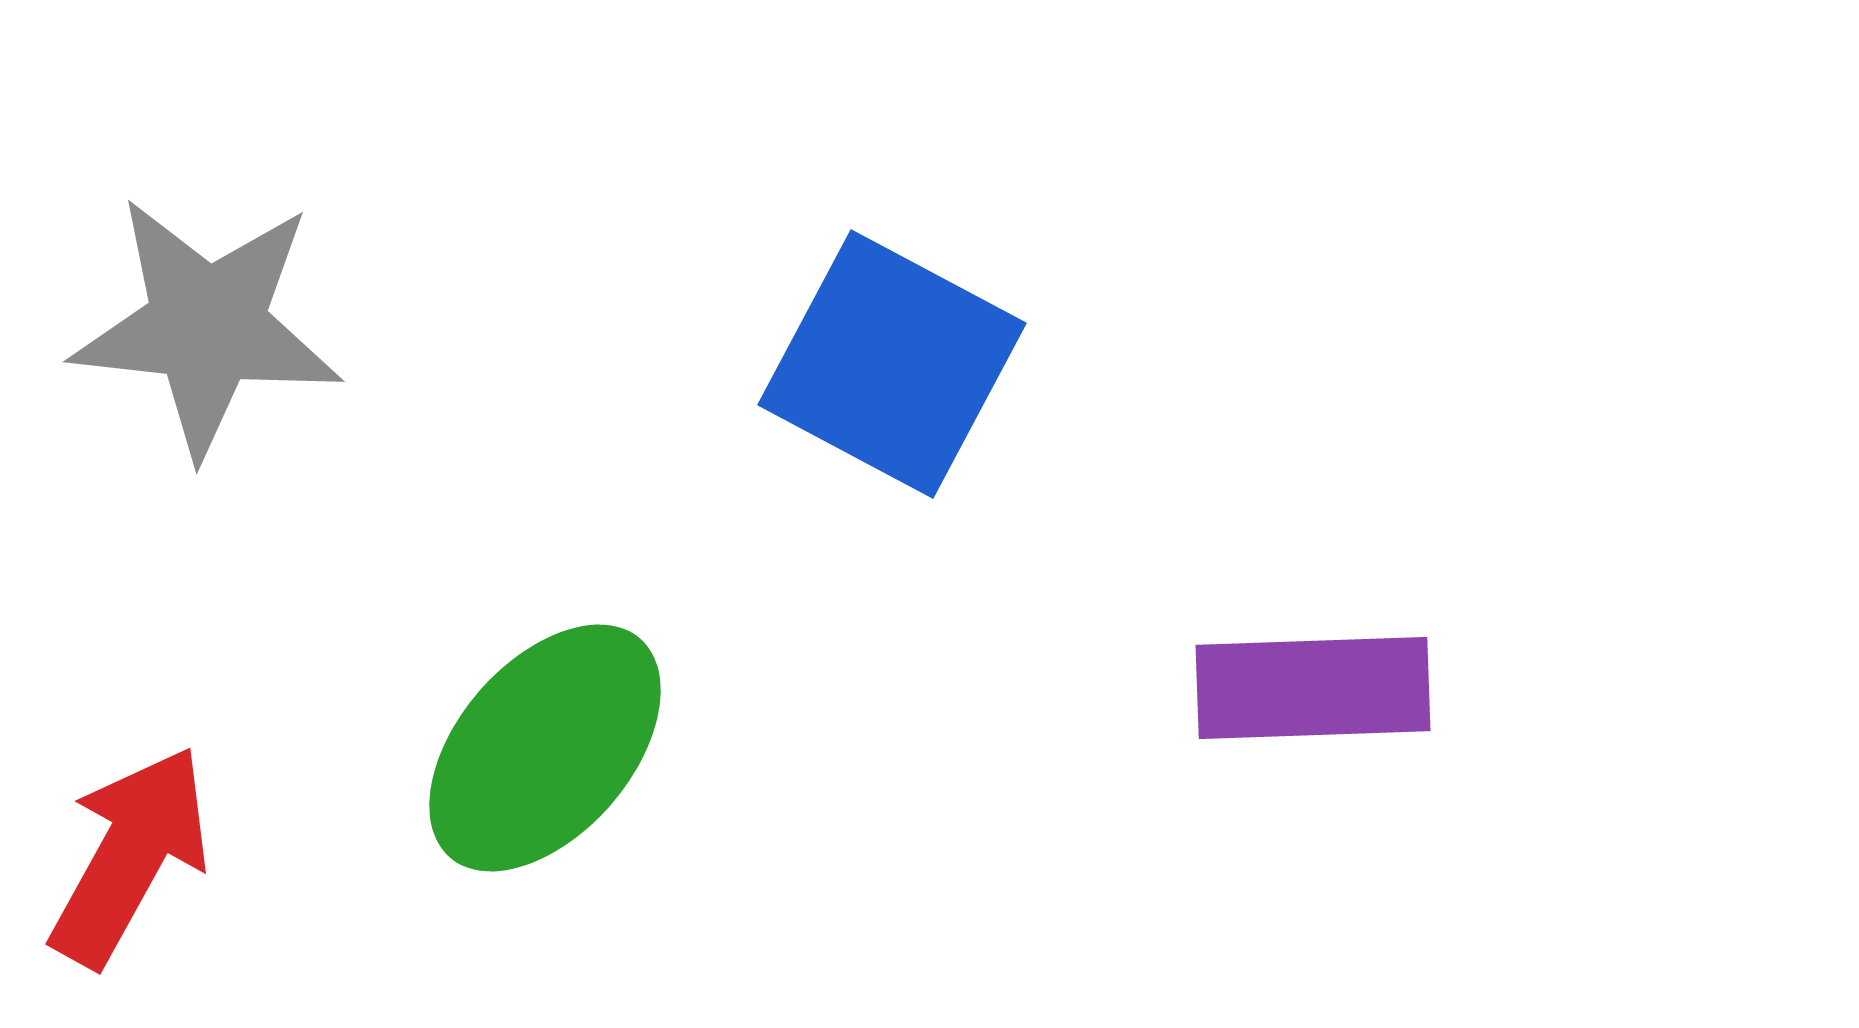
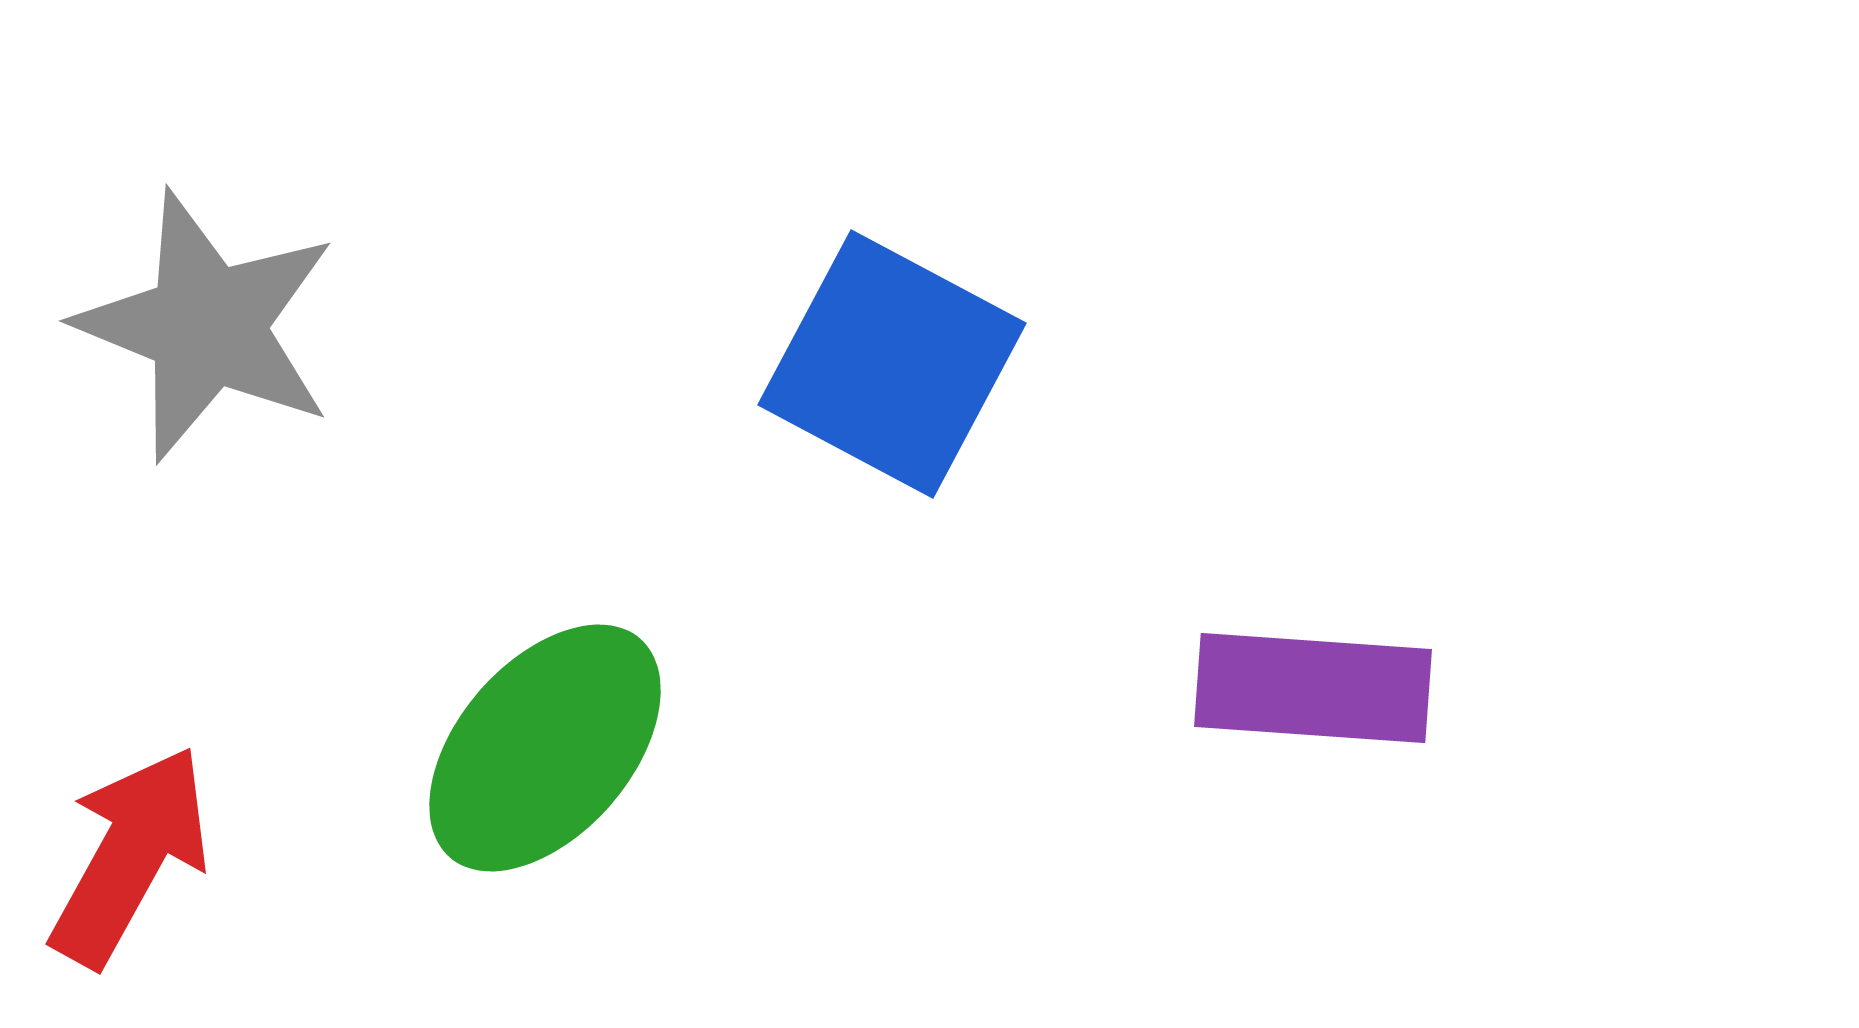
gray star: rotated 16 degrees clockwise
purple rectangle: rotated 6 degrees clockwise
